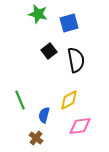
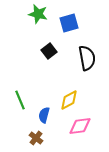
black semicircle: moved 11 px right, 2 px up
